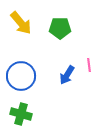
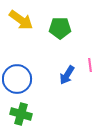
yellow arrow: moved 3 px up; rotated 15 degrees counterclockwise
pink line: moved 1 px right
blue circle: moved 4 px left, 3 px down
